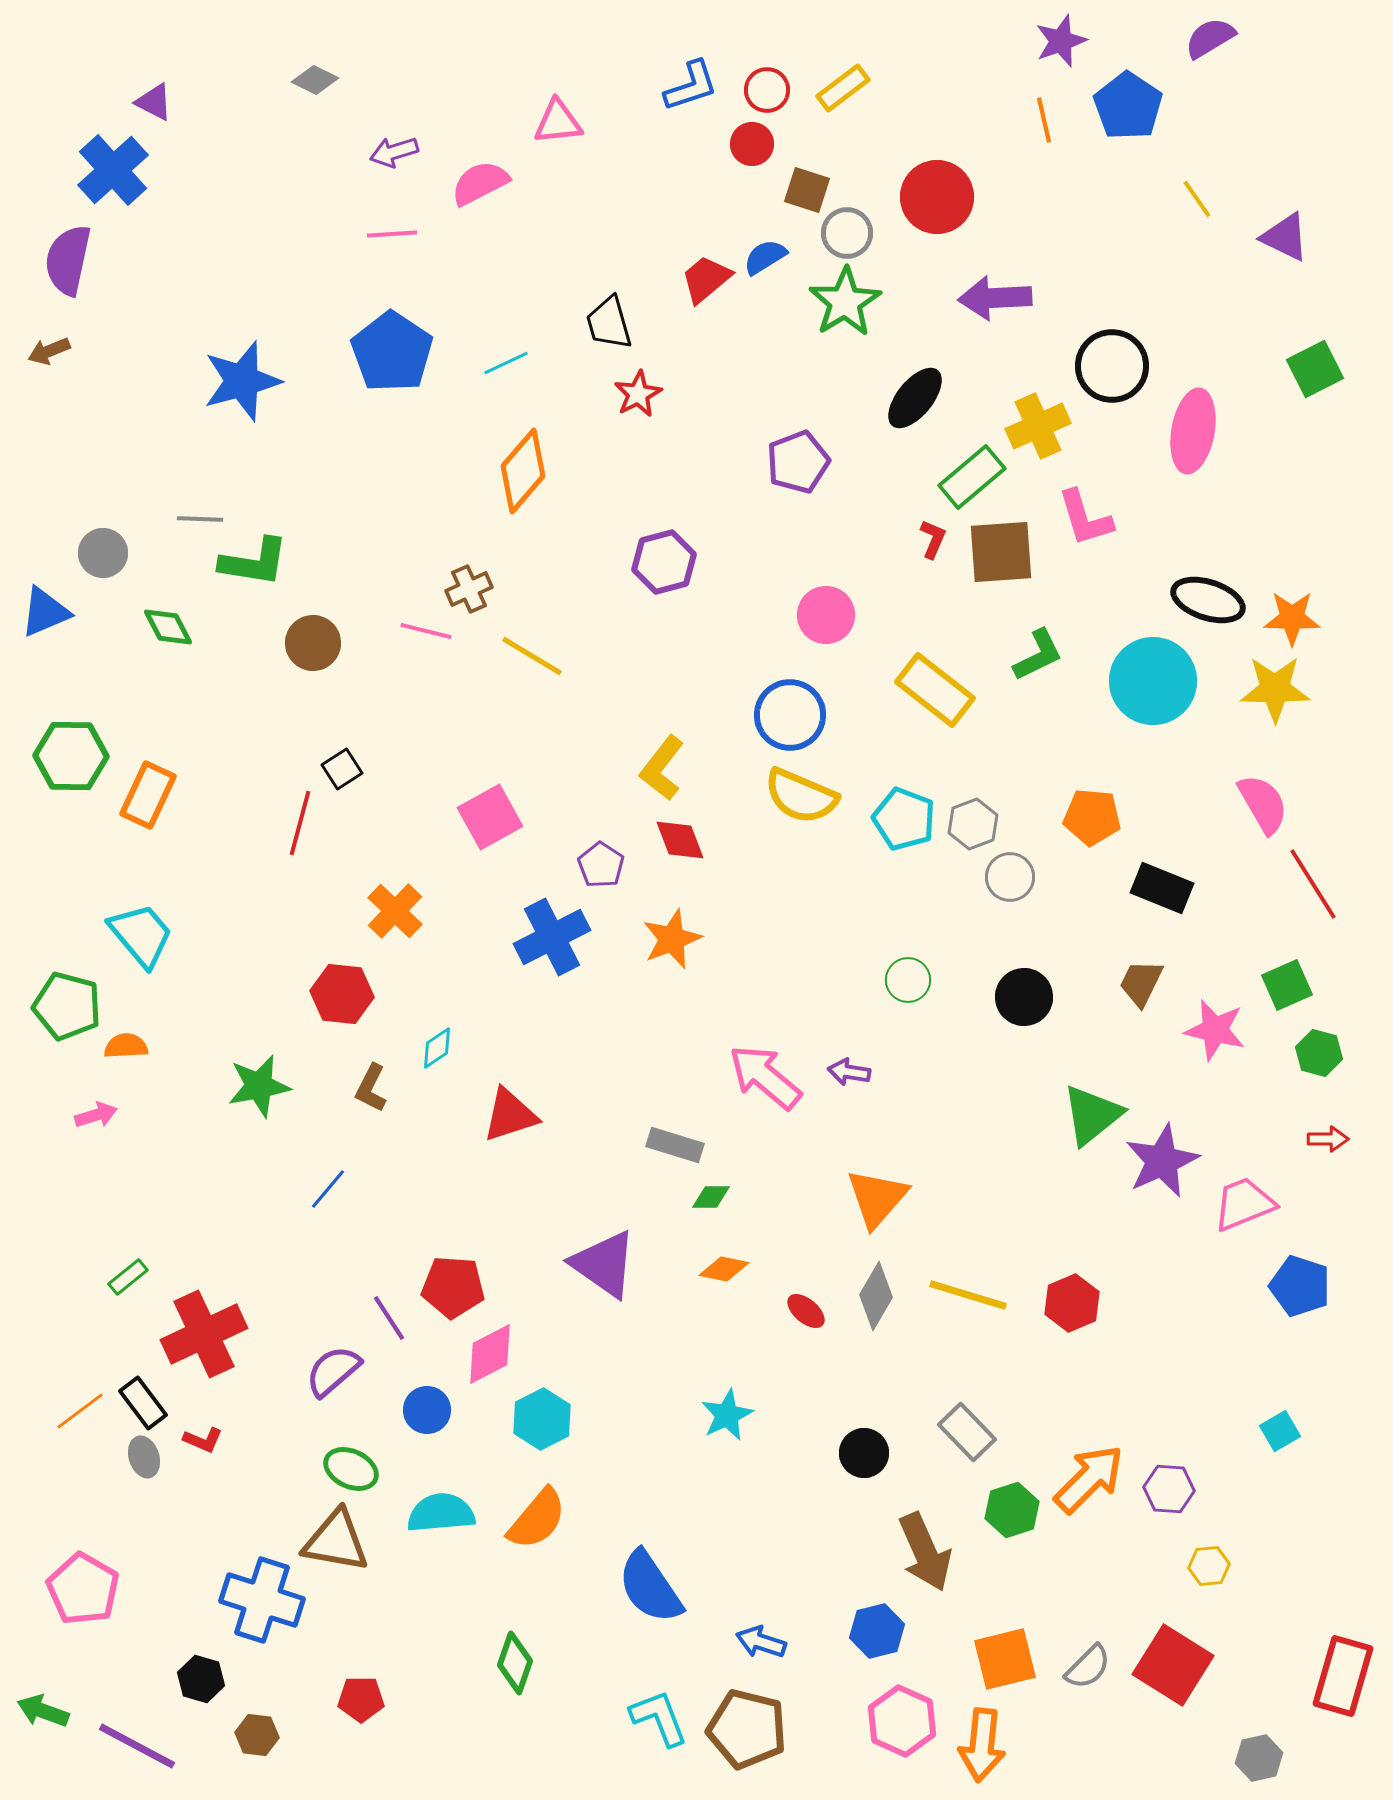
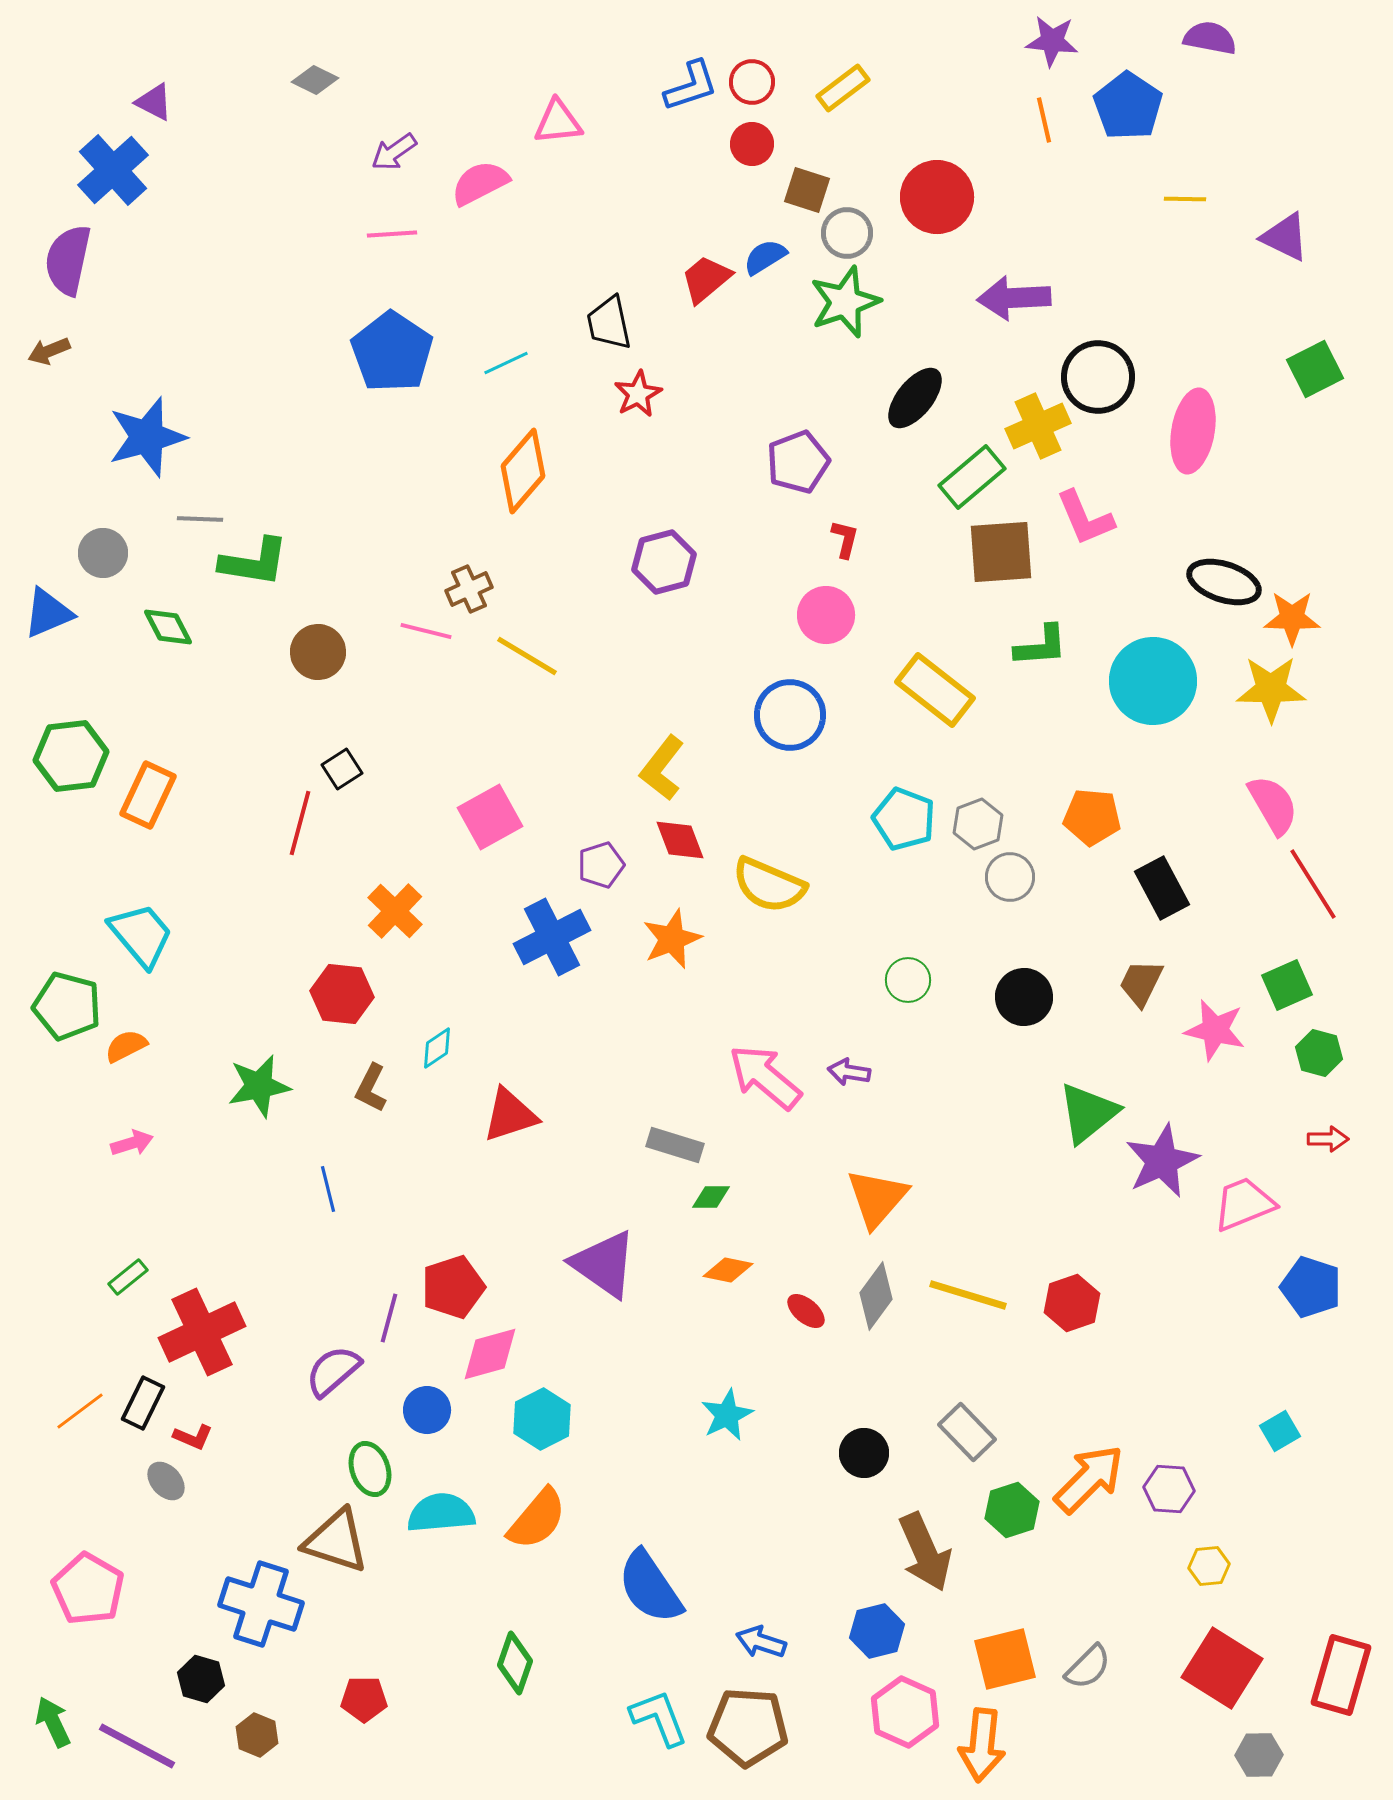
purple semicircle at (1210, 38): rotated 42 degrees clockwise
purple star at (1061, 41): moved 9 px left; rotated 26 degrees clockwise
red circle at (767, 90): moved 15 px left, 8 px up
purple arrow at (394, 152): rotated 18 degrees counterclockwise
yellow line at (1197, 199): moved 12 px left; rotated 54 degrees counterclockwise
purple arrow at (995, 298): moved 19 px right
green star at (845, 302): rotated 12 degrees clockwise
black trapezoid at (609, 323): rotated 4 degrees clockwise
black circle at (1112, 366): moved 14 px left, 11 px down
blue star at (242, 381): moved 95 px left, 56 px down
pink L-shape at (1085, 518): rotated 6 degrees counterclockwise
red L-shape at (933, 539): moved 88 px left; rotated 9 degrees counterclockwise
black ellipse at (1208, 600): moved 16 px right, 18 px up
blue triangle at (45, 612): moved 3 px right, 1 px down
brown circle at (313, 643): moved 5 px right, 9 px down
green L-shape at (1038, 655): moved 3 px right, 9 px up; rotated 22 degrees clockwise
yellow line at (532, 656): moved 5 px left
yellow star at (1275, 689): moved 4 px left
green hexagon at (71, 756): rotated 8 degrees counterclockwise
yellow semicircle at (801, 796): moved 32 px left, 89 px down
pink semicircle at (1263, 804): moved 10 px right, 1 px down
gray hexagon at (973, 824): moved 5 px right
purple pentagon at (601, 865): rotated 21 degrees clockwise
black rectangle at (1162, 888): rotated 40 degrees clockwise
orange semicircle at (126, 1046): rotated 24 degrees counterclockwise
pink arrow at (96, 1115): moved 36 px right, 28 px down
green triangle at (1092, 1115): moved 4 px left, 2 px up
blue line at (328, 1189): rotated 54 degrees counterclockwise
orange diamond at (724, 1269): moved 4 px right, 1 px down
blue pentagon at (1300, 1286): moved 11 px right, 1 px down
red pentagon at (453, 1287): rotated 22 degrees counterclockwise
gray diamond at (876, 1296): rotated 6 degrees clockwise
red hexagon at (1072, 1303): rotated 4 degrees clockwise
purple line at (389, 1318): rotated 48 degrees clockwise
red cross at (204, 1334): moved 2 px left, 2 px up
pink diamond at (490, 1354): rotated 12 degrees clockwise
black rectangle at (143, 1403): rotated 63 degrees clockwise
red L-shape at (203, 1440): moved 10 px left, 3 px up
gray ellipse at (144, 1457): moved 22 px right, 24 px down; rotated 24 degrees counterclockwise
green ellipse at (351, 1469): moved 19 px right; rotated 46 degrees clockwise
brown triangle at (336, 1541): rotated 8 degrees clockwise
pink pentagon at (83, 1589): moved 5 px right
blue cross at (262, 1600): moved 1 px left, 4 px down
red square at (1173, 1665): moved 49 px right, 3 px down
red rectangle at (1343, 1676): moved 2 px left, 1 px up
red pentagon at (361, 1699): moved 3 px right
green arrow at (43, 1711): moved 10 px right, 11 px down; rotated 45 degrees clockwise
pink hexagon at (902, 1721): moved 3 px right, 9 px up
brown pentagon at (747, 1729): moved 1 px right, 2 px up; rotated 10 degrees counterclockwise
brown hexagon at (257, 1735): rotated 15 degrees clockwise
gray hexagon at (1259, 1758): moved 3 px up; rotated 12 degrees clockwise
